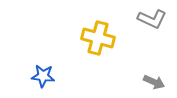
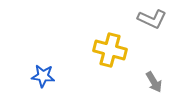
yellow cross: moved 12 px right, 12 px down
gray arrow: rotated 35 degrees clockwise
